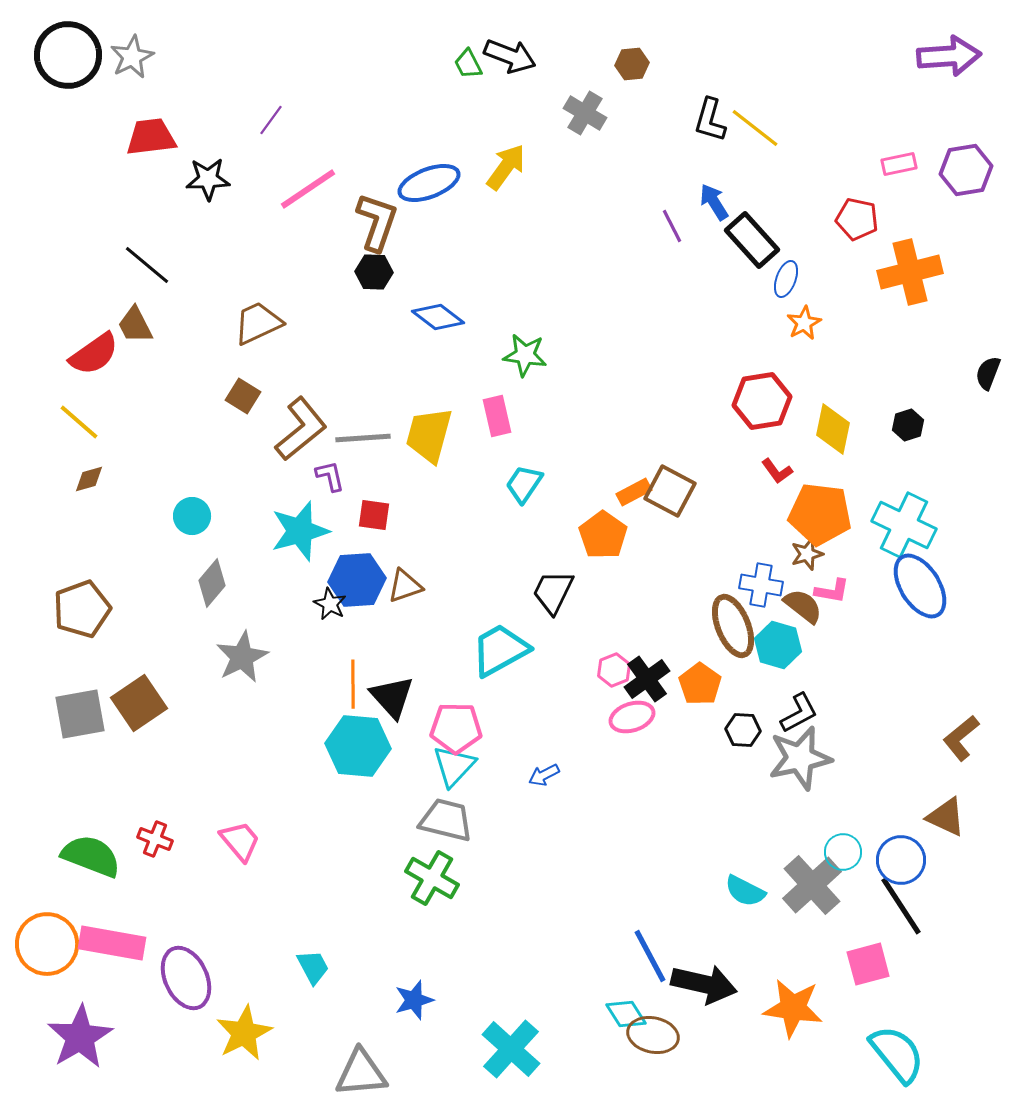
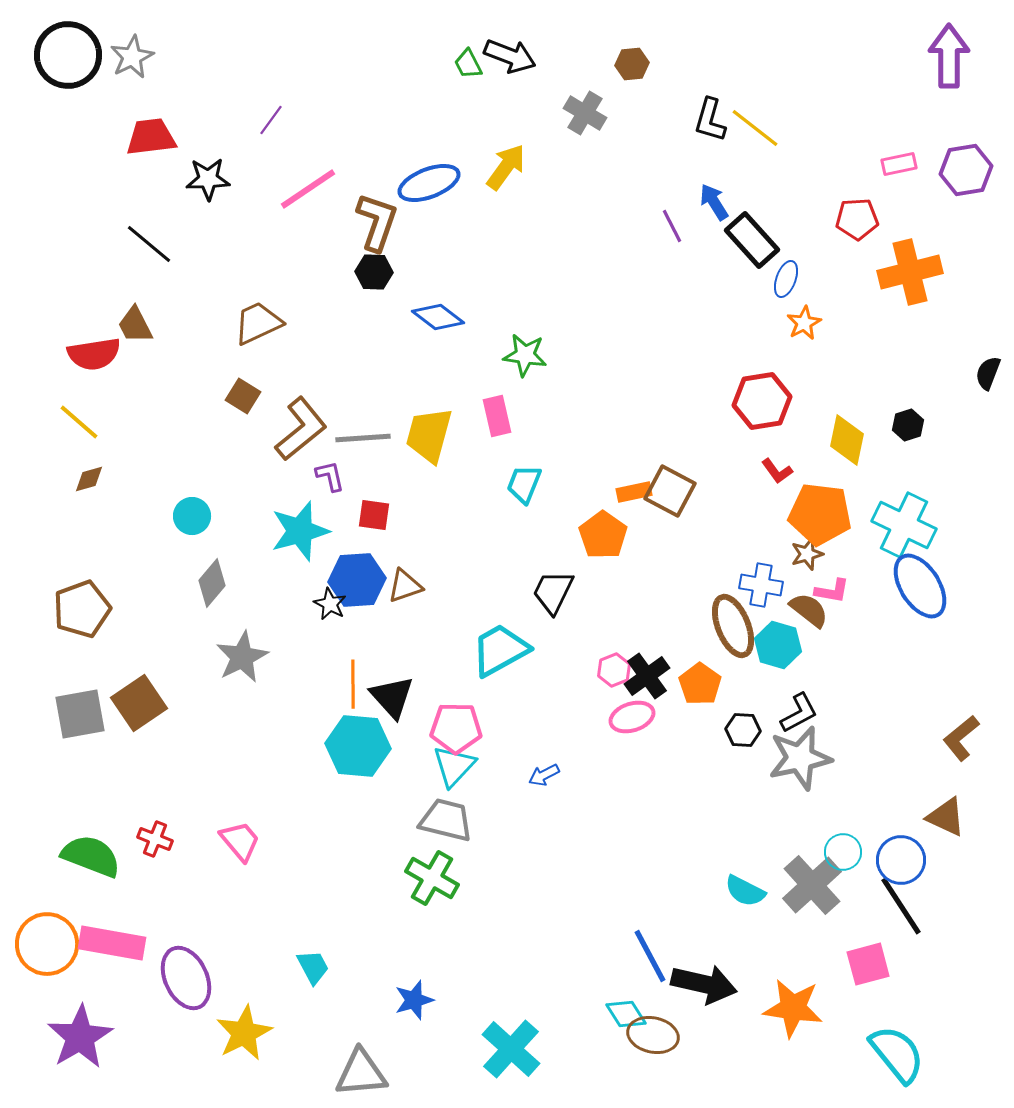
purple arrow at (949, 56): rotated 86 degrees counterclockwise
red pentagon at (857, 219): rotated 15 degrees counterclockwise
black line at (147, 265): moved 2 px right, 21 px up
red semicircle at (94, 354): rotated 26 degrees clockwise
yellow diamond at (833, 429): moved 14 px right, 11 px down
cyan trapezoid at (524, 484): rotated 12 degrees counterclockwise
orange rectangle at (634, 492): rotated 16 degrees clockwise
brown semicircle at (803, 606): moved 6 px right, 4 px down
black cross at (647, 679): moved 3 px up
